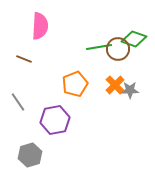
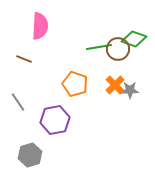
orange pentagon: rotated 30 degrees counterclockwise
